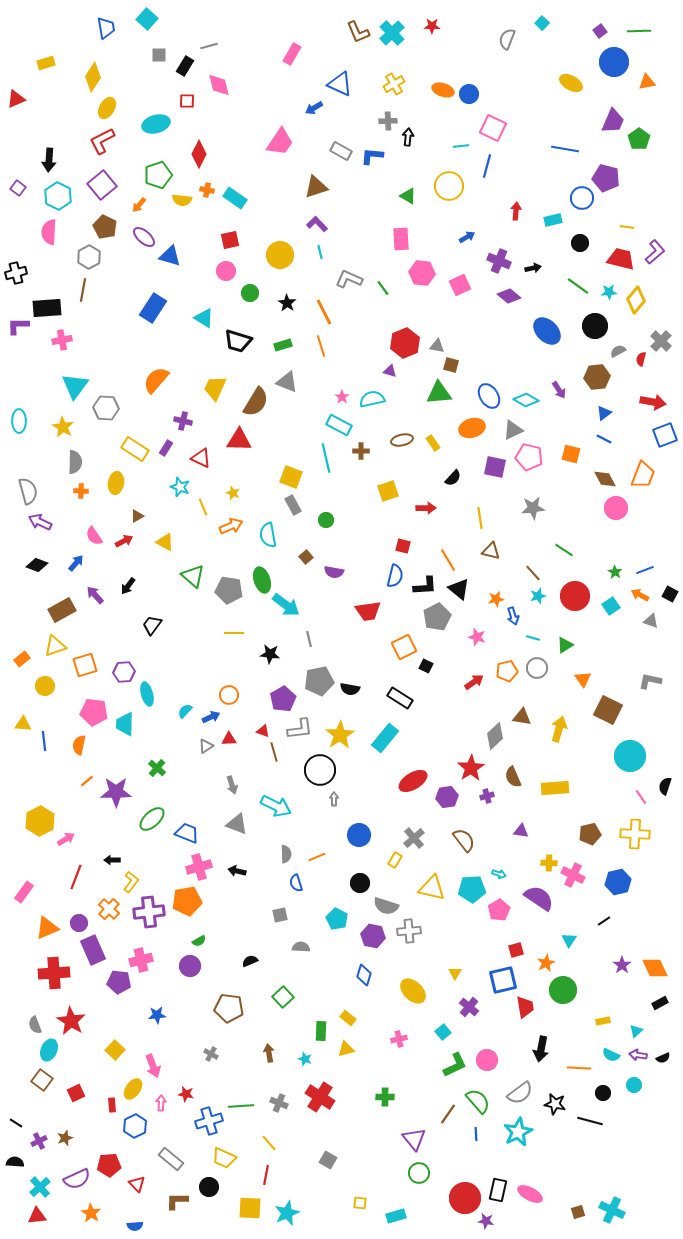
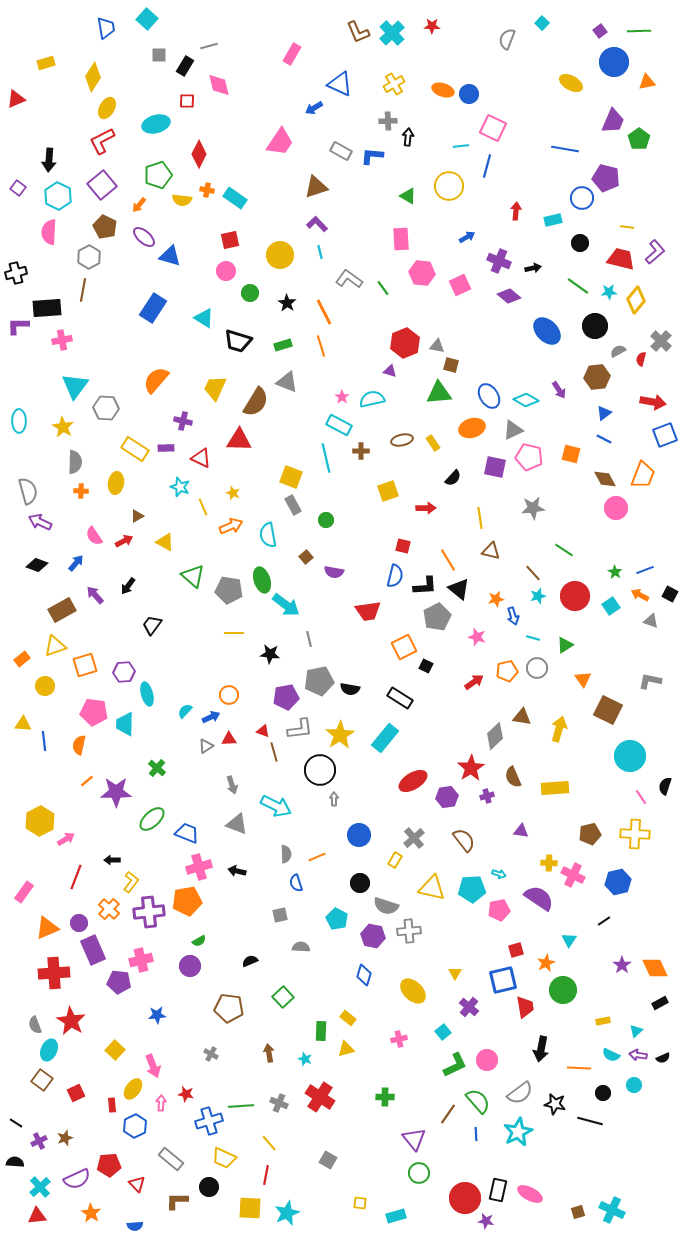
gray L-shape at (349, 279): rotated 12 degrees clockwise
purple rectangle at (166, 448): rotated 56 degrees clockwise
purple pentagon at (283, 699): moved 3 px right, 2 px up; rotated 20 degrees clockwise
pink pentagon at (499, 910): rotated 20 degrees clockwise
